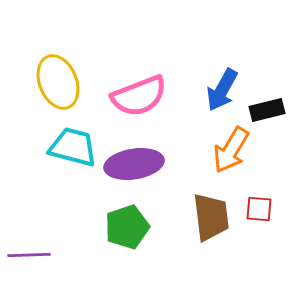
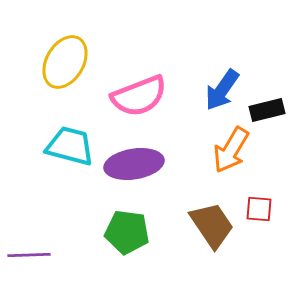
yellow ellipse: moved 7 px right, 20 px up; rotated 52 degrees clockwise
blue arrow: rotated 6 degrees clockwise
cyan trapezoid: moved 3 px left, 1 px up
brown trapezoid: moved 1 px right, 8 px down; rotated 27 degrees counterclockwise
green pentagon: moved 5 px down; rotated 27 degrees clockwise
